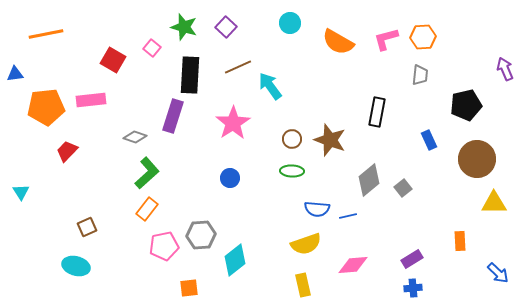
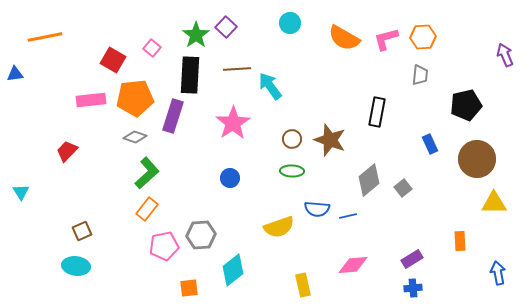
green star at (184, 27): moved 12 px right, 8 px down; rotated 20 degrees clockwise
orange line at (46, 34): moved 1 px left, 3 px down
orange semicircle at (338, 42): moved 6 px right, 4 px up
brown line at (238, 67): moved 1 px left, 2 px down; rotated 20 degrees clockwise
purple arrow at (505, 69): moved 14 px up
orange pentagon at (46, 107): moved 89 px right, 9 px up
blue rectangle at (429, 140): moved 1 px right, 4 px down
brown square at (87, 227): moved 5 px left, 4 px down
yellow semicircle at (306, 244): moved 27 px left, 17 px up
cyan diamond at (235, 260): moved 2 px left, 10 px down
cyan ellipse at (76, 266): rotated 8 degrees counterclockwise
blue arrow at (498, 273): rotated 145 degrees counterclockwise
